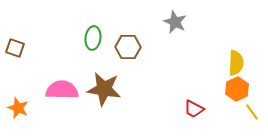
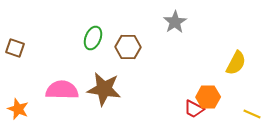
gray star: rotated 15 degrees clockwise
green ellipse: rotated 15 degrees clockwise
yellow semicircle: rotated 25 degrees clockwise
orange hexagon: moved 29 px left, 8 px down; rotated 25 degrees clockwise
orange star: moved 1 px down
yellow line: moved 2 px down; rotated 30 degrees counterclockwise
